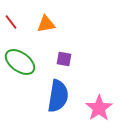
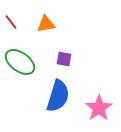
blue semicircle: rotated 8 degrees clockwise
